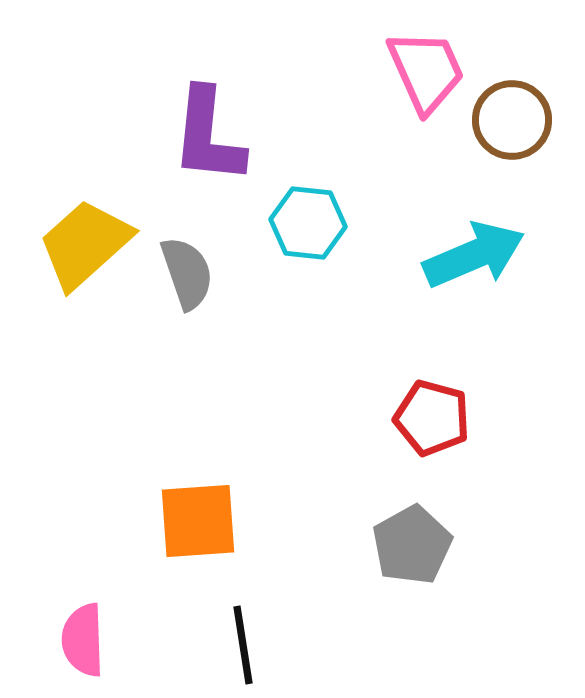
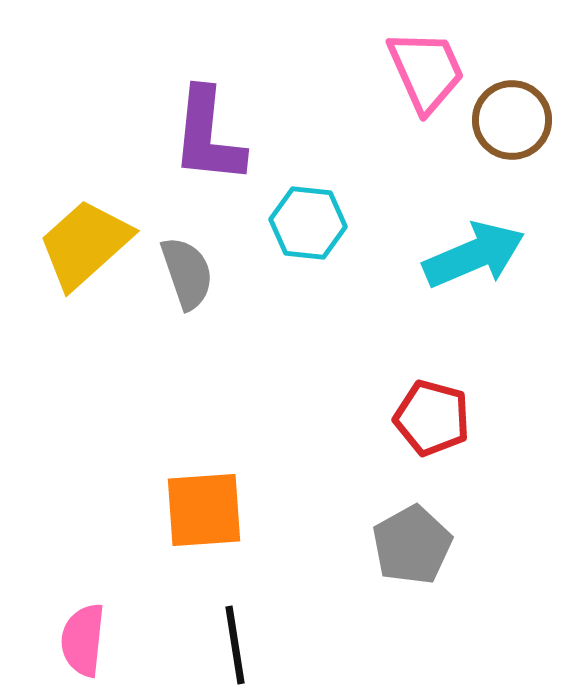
orange square: moved 6 px right, 11 px up
pink semicircle: rotated 8 degrees clockwise
black line: moved 8 px left
